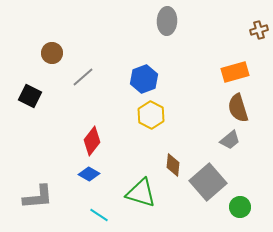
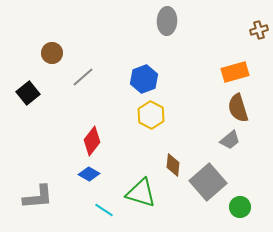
black square: moved 2 px left, 3 px up; rotated 25 degrees clockwise
cyan line: moved 5 px right, 5 px up
